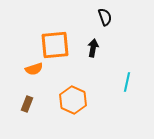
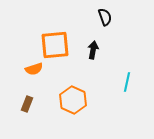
black arrow: moved 2 px down
